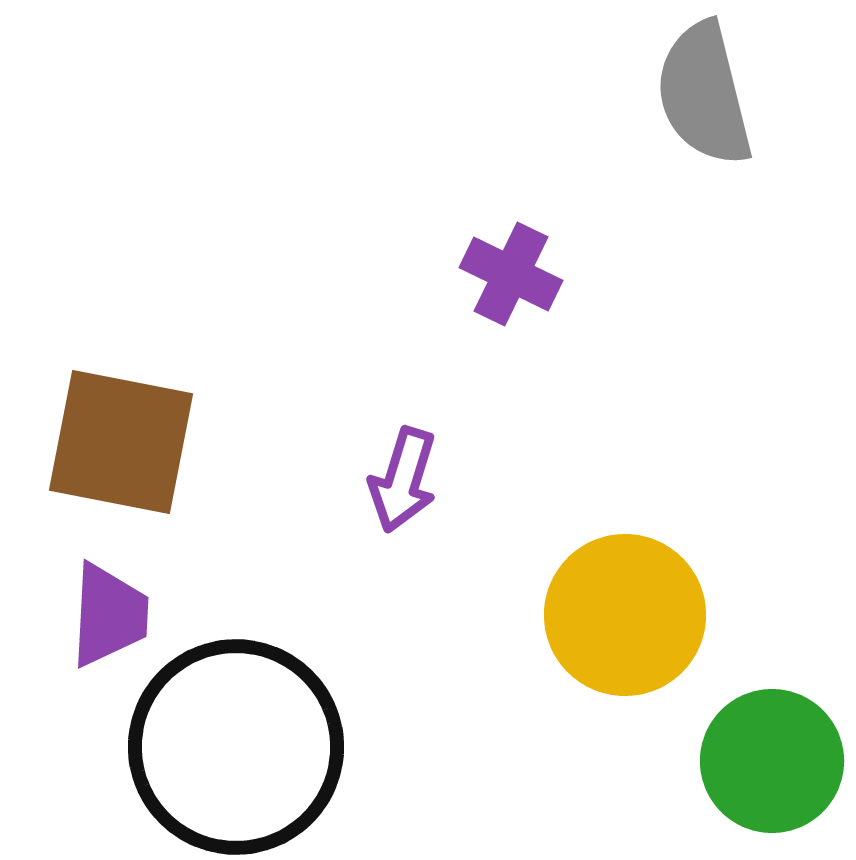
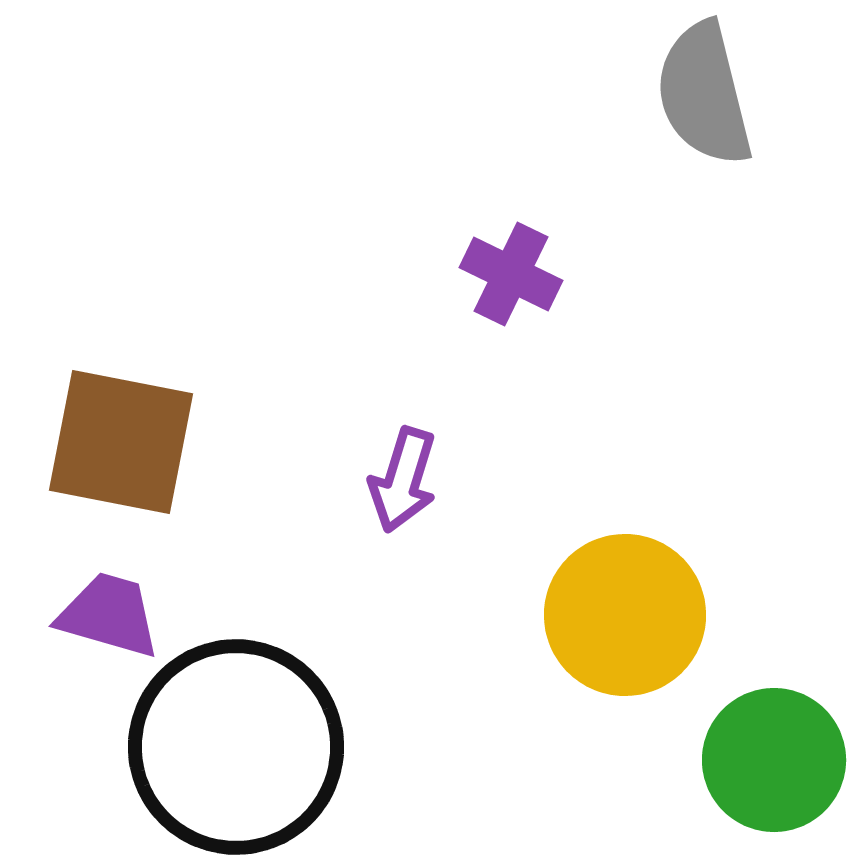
purple trapezoid: rotated 77 degrees counterclockwise
green circle: moved 2 px right, 1 px up
